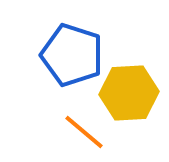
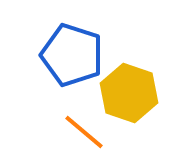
yellow hexagon: rotated 22 degrees clockwise
